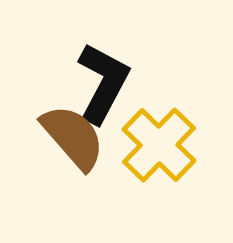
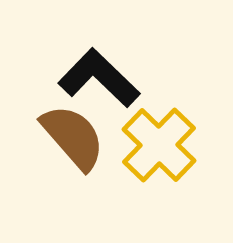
black L-shape: moved 4 px left, 5 px up; rotated 74 degrees counterclockwise
